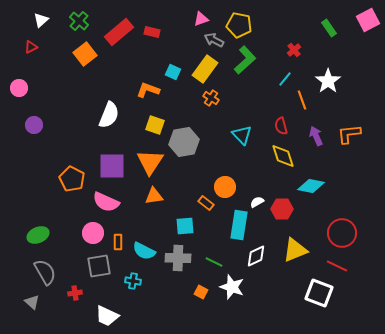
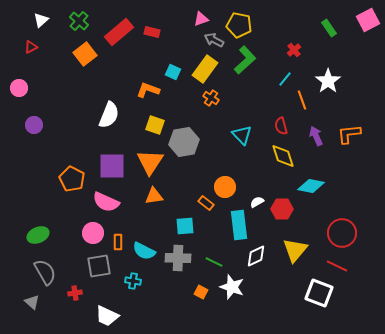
cyan rectangle at (239, 225): rotated 16 degrees counterclockwise
yellow triangle at (295, 250): rotated 28 degrees counterclockwise
